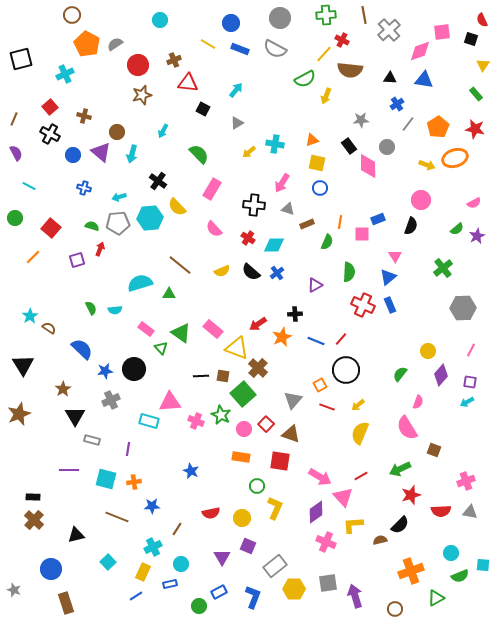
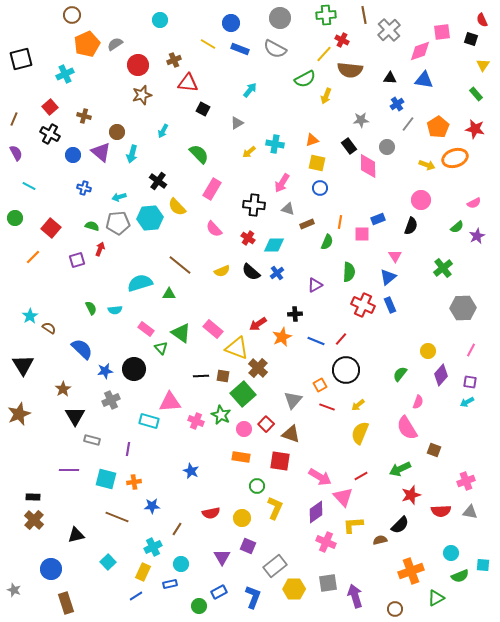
orange pentagon at (87, 44): rotated 20 degrees clockwise
cyan arrow at (236, 90): moved 14 px right
green semicircle at (457, 229): moved 2 px up
